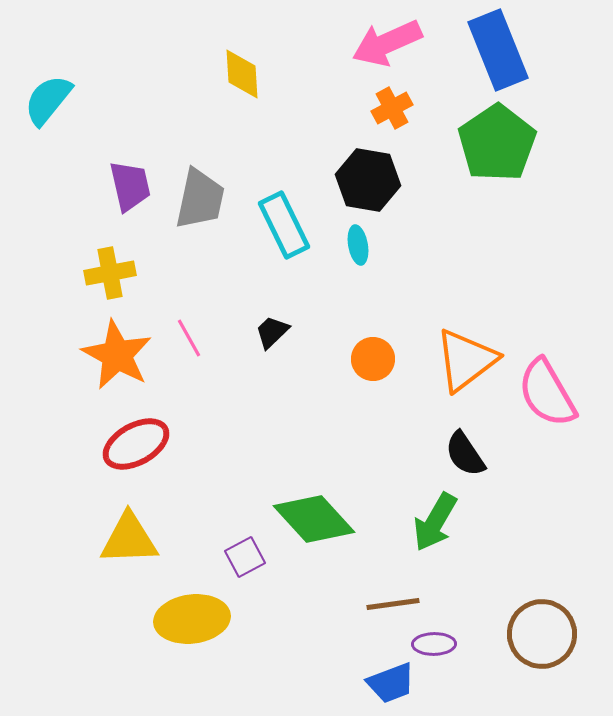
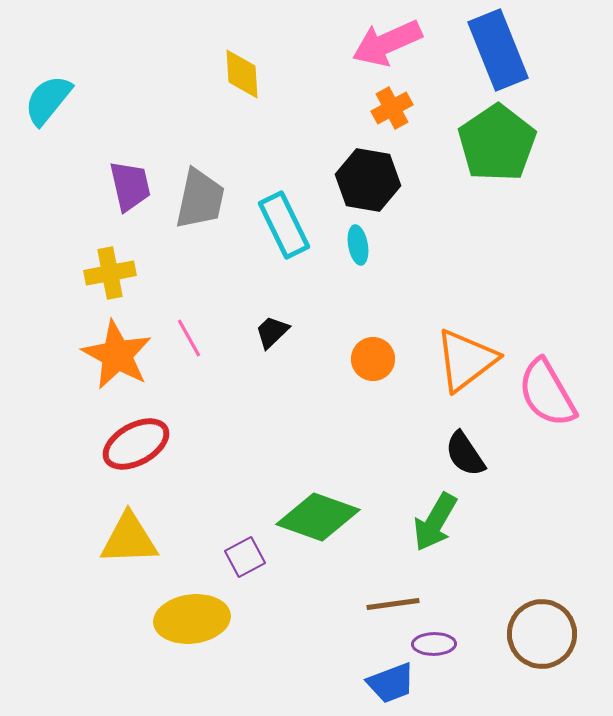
green diamond: moved 4 px right, 2 px up; rotated 28 degrees counterclockwise
